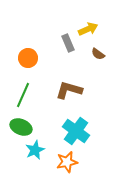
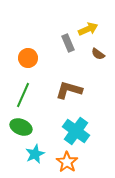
cyan star: moved 4 px down
orange star: rotated 25 degrees counterclockwise
